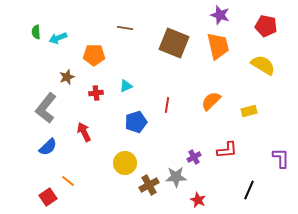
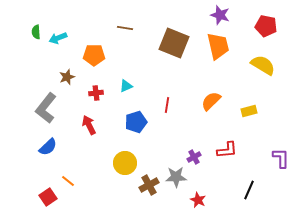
red arrow: moved 5 px right, 7 px up
